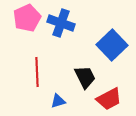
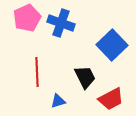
red trapezoid: moved 2 px right
